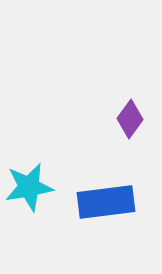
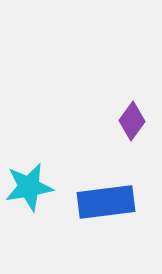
purple diamond: moved 2 px right, 2 px down
